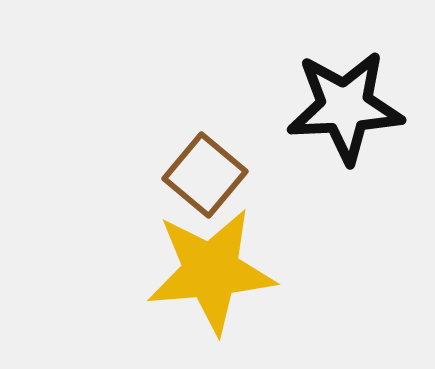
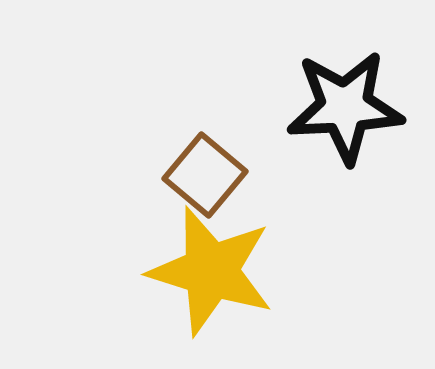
yellow star: rotated 22 degrees clockwise
